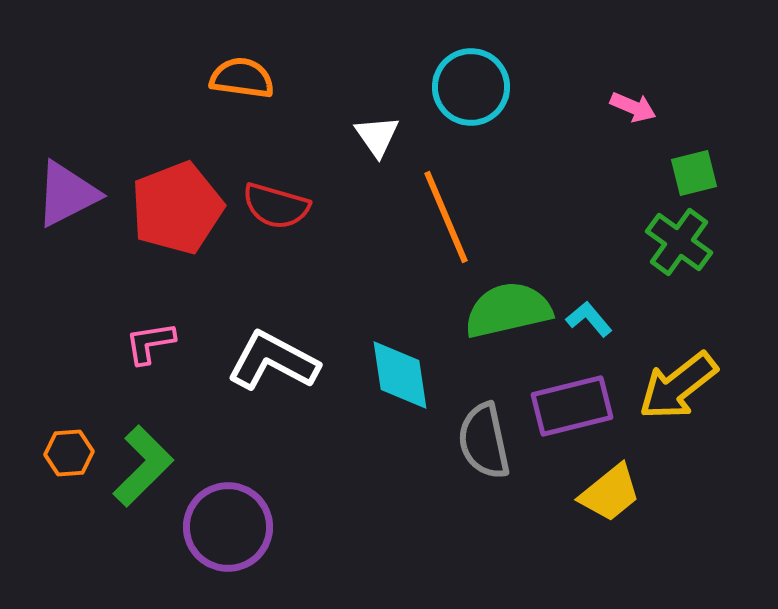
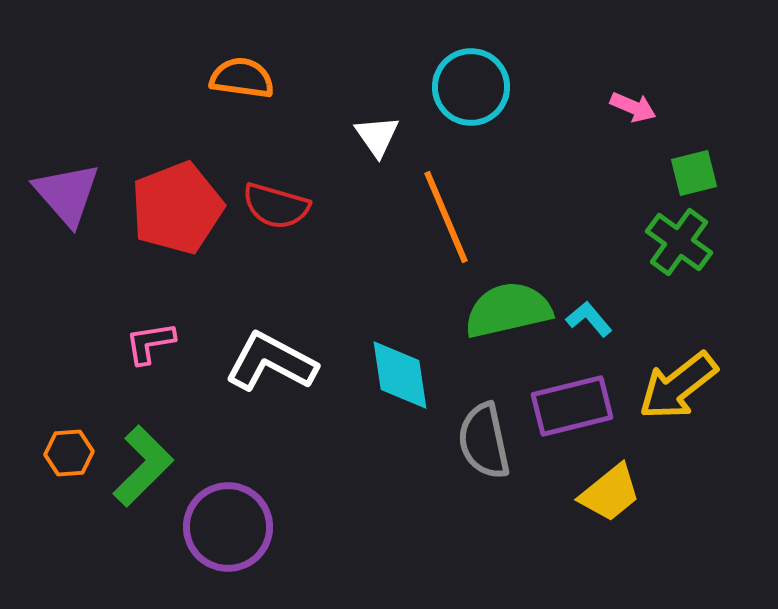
purple triangle: rotated 44 degrees counterclockwise
white L-shape: moved 2 px left, 1 px down
